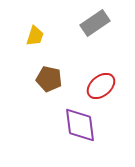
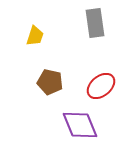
gray rectangle: rotated 64 degrees counterclockwise
brown pentagon: moved 1 px right, 3 px down
purple diamond: rotated 15 degrees counterclockwise
